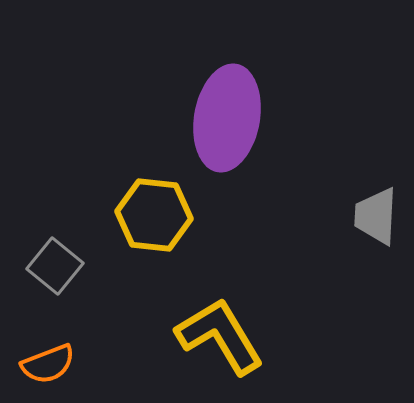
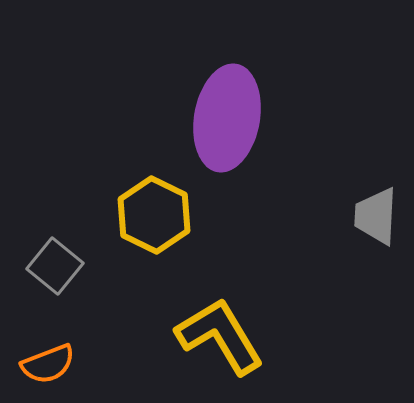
yellow hexagon: rotated 20 degrees clockwise
